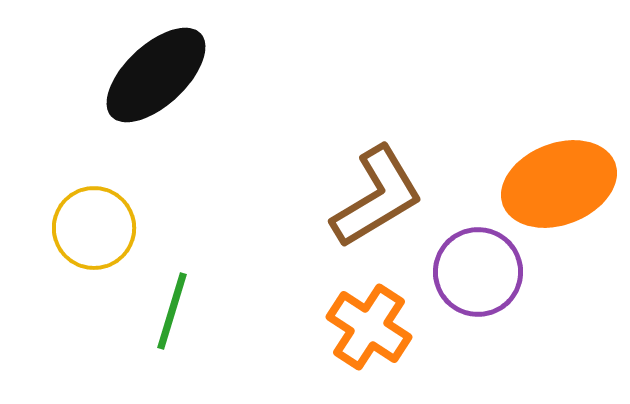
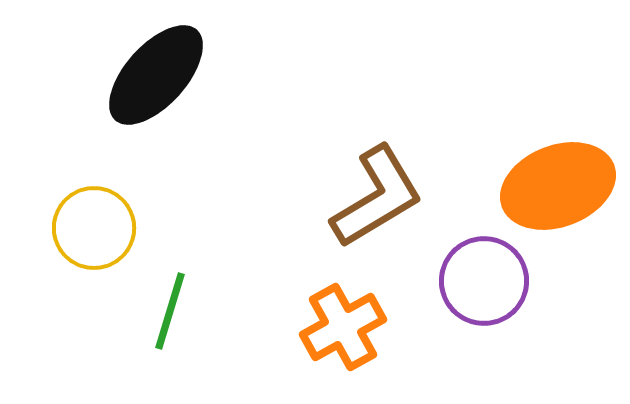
black ellipse: rotated 5 degrees counterclockwise
orange ellipse: moved 1 px left, 2 px down
purple circle: moved 6 px right, 9 px down
green line: moved 2 px left
orange cross: moved 26 px left; rotated 28 degrees clockwise
